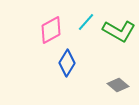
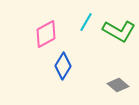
cyan line: rotated 12 degrees counterclockwise
pink diamond: moved 5 px left, 4 px down
blue diamond: moved 4 px left, 3 px down
